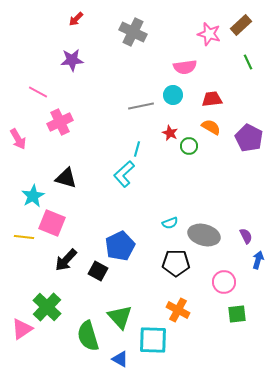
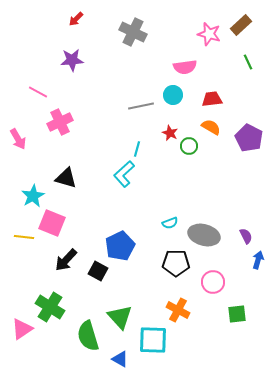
pink circle: moved 11 px left
green cross: moved 3 px right; rotated 12 degrees counterclockwise
